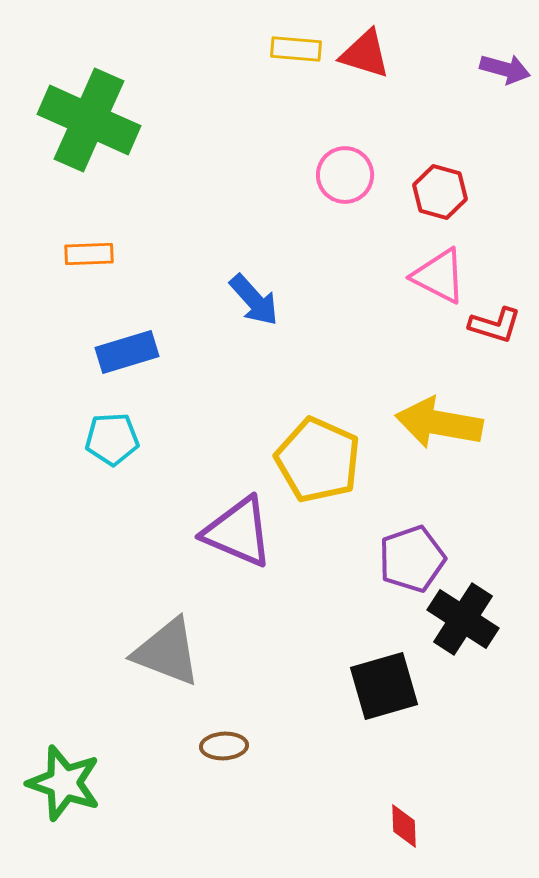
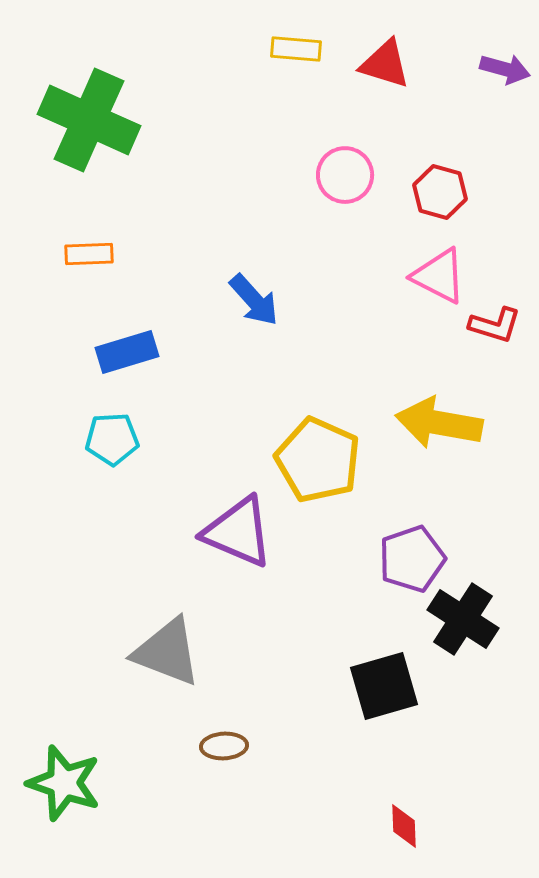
red triangle: moved 20 px right, 10 px down
